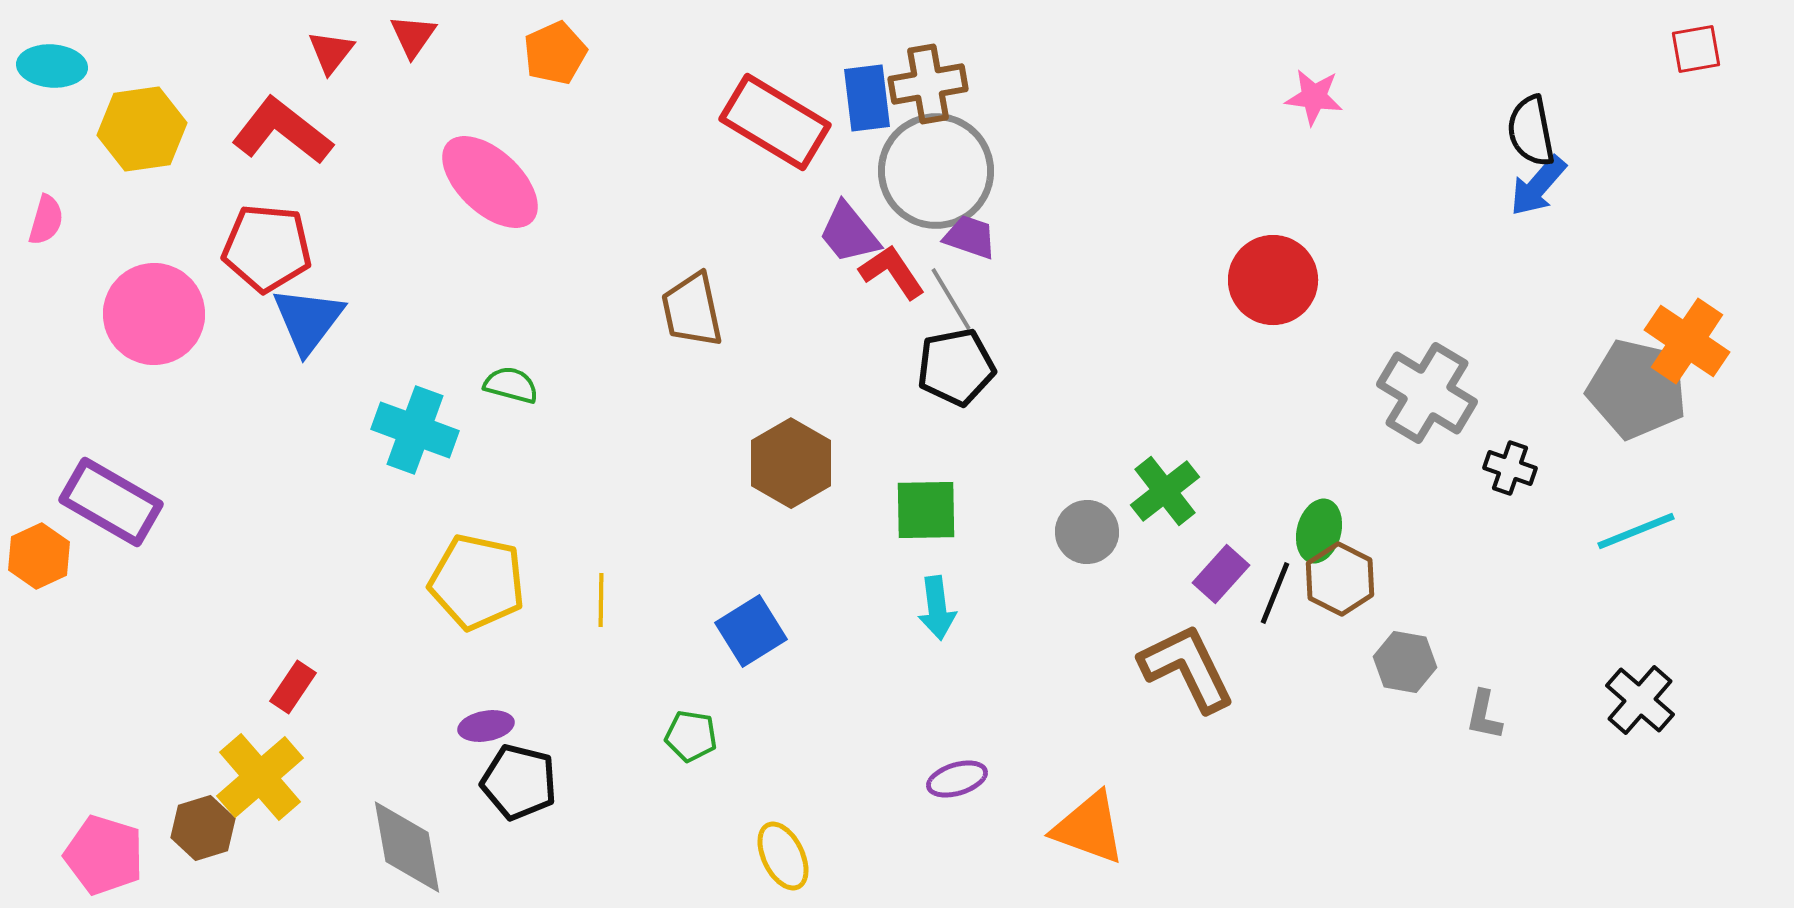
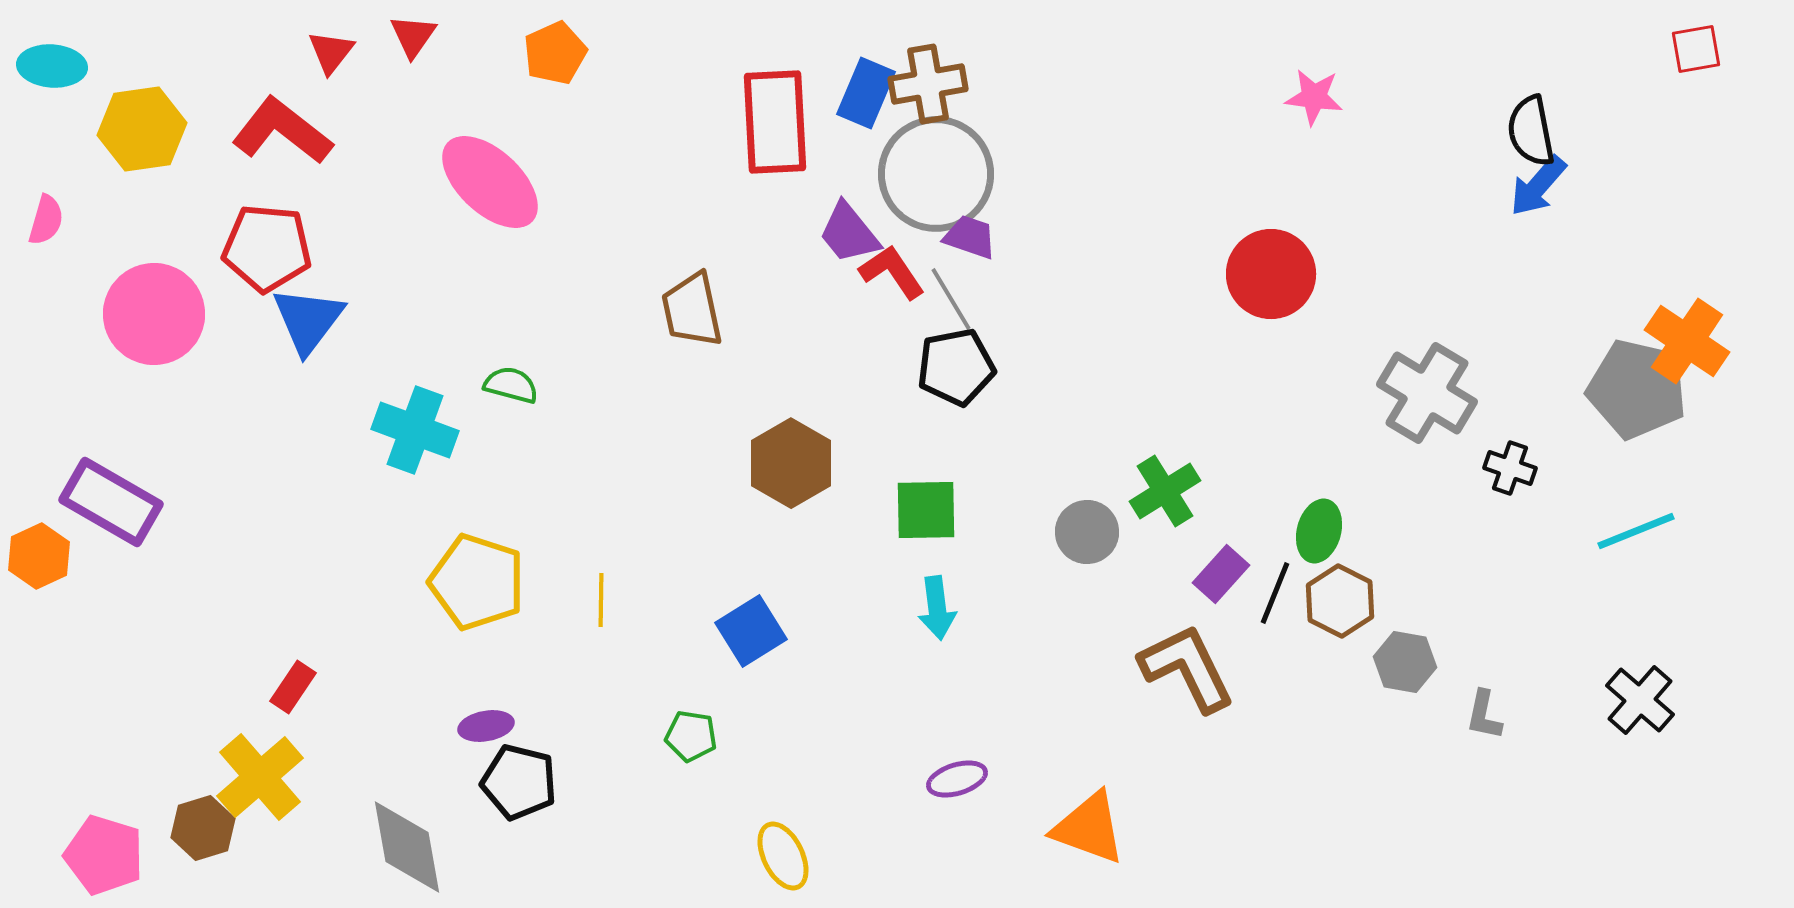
blue rectangle at (867, 98): moved 1 px left, 5 px up; rotated 30 degrees clockwise
red rectangle at (775, 122): rotated 56 degrees clockwise
gray circle at (936, 171): moved 3 px down
red circle at (1273, 280): moved 2 px left, 6 px up
green cross at (1165, 491): rotated 6 degrees clockwise
brown hexagon at (1340, 579): moved 22 px down
yellow pentagon at (477, 582): rotated 6 degrees clockwise
